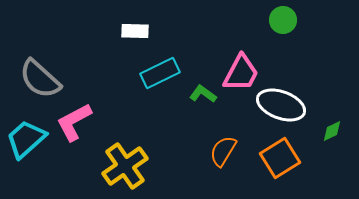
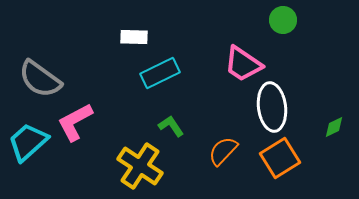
white rectangle: moved 1 px left, 6 px down
pink trapezoid: moved 2 px right, 9 px up; rotated 96 degrees clockwise
gray semicircle: rotated 6 degrees counterclockwise
green L-shape: moved 32 px left, 32 px down; rotated 20 degrees clockwise
white ellipse: moved 9 px left, 2 px down; rotated 63 degrees clockwise
pink L-shape: moved 1 px right
green diamond: moved 2 px right, 4 px up
cyan trapezoid: moved 2 px right, 3 px down
orange semicircle: rotated 12 degrees clockwise
yellow cross: moved 15 px right; rotated 21 degrees counterclockwise
